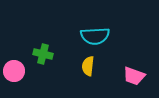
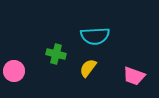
green cross: moved 13 px right
yellow semicircle: moved 2 px down; rotated 30 degrees clockwise
